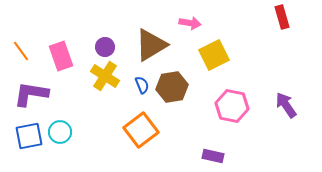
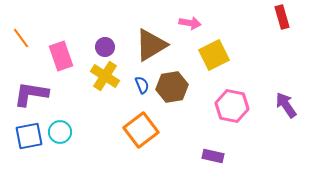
orange line: moved 13 px up
